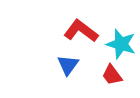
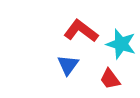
red trapezoid: moved 2 px left, 4 px down
